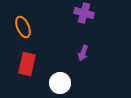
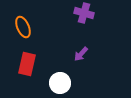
purple arrow: moved 2 px left, 1 px down; rotated 21 degrees clockwise
